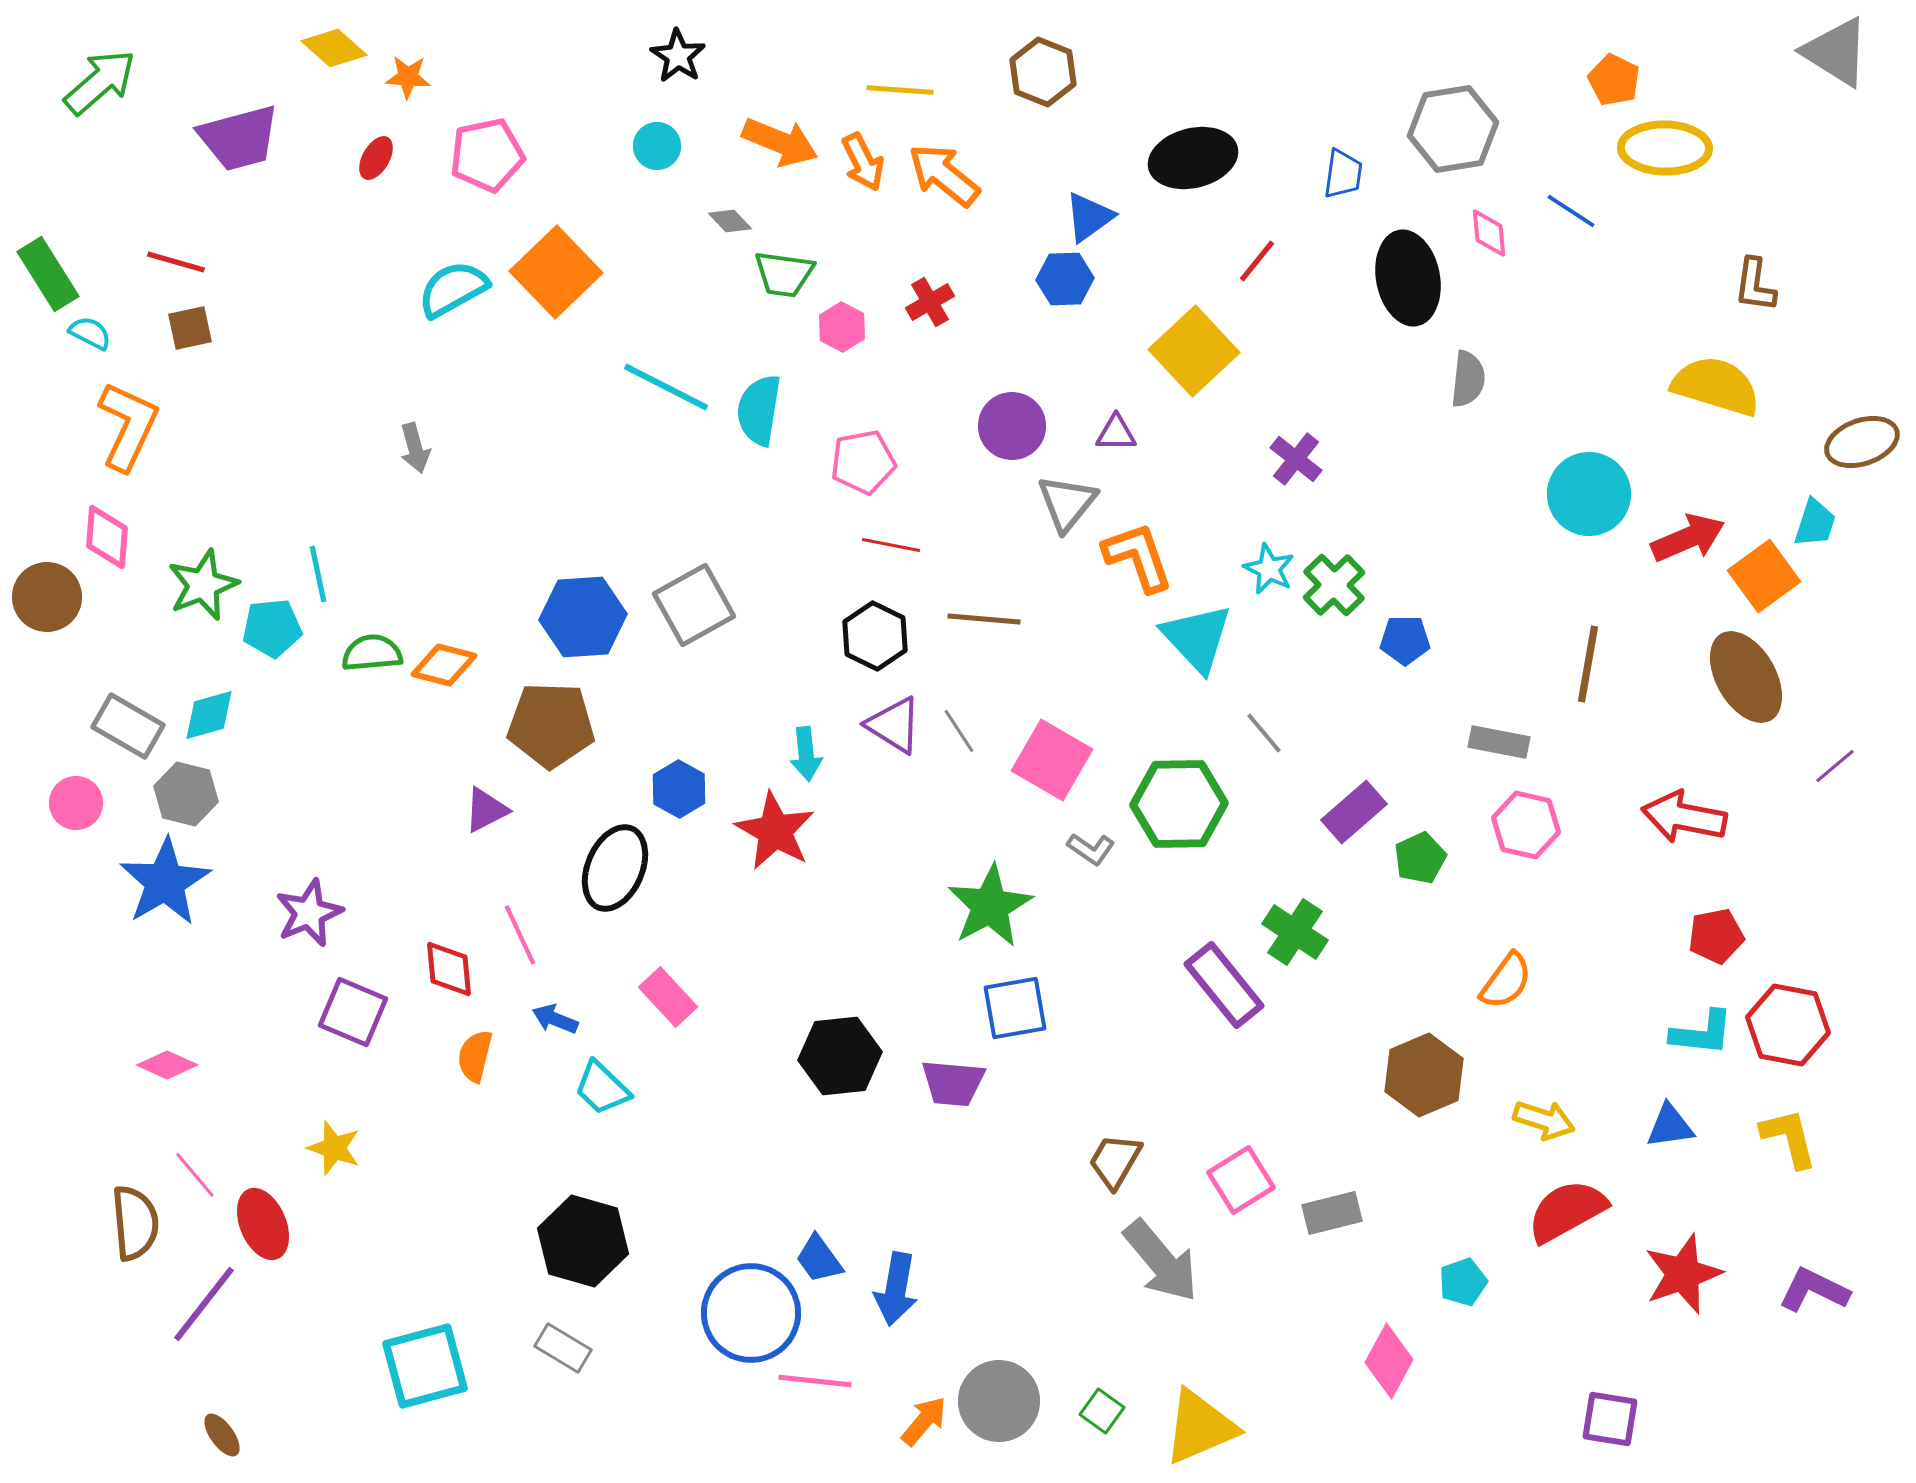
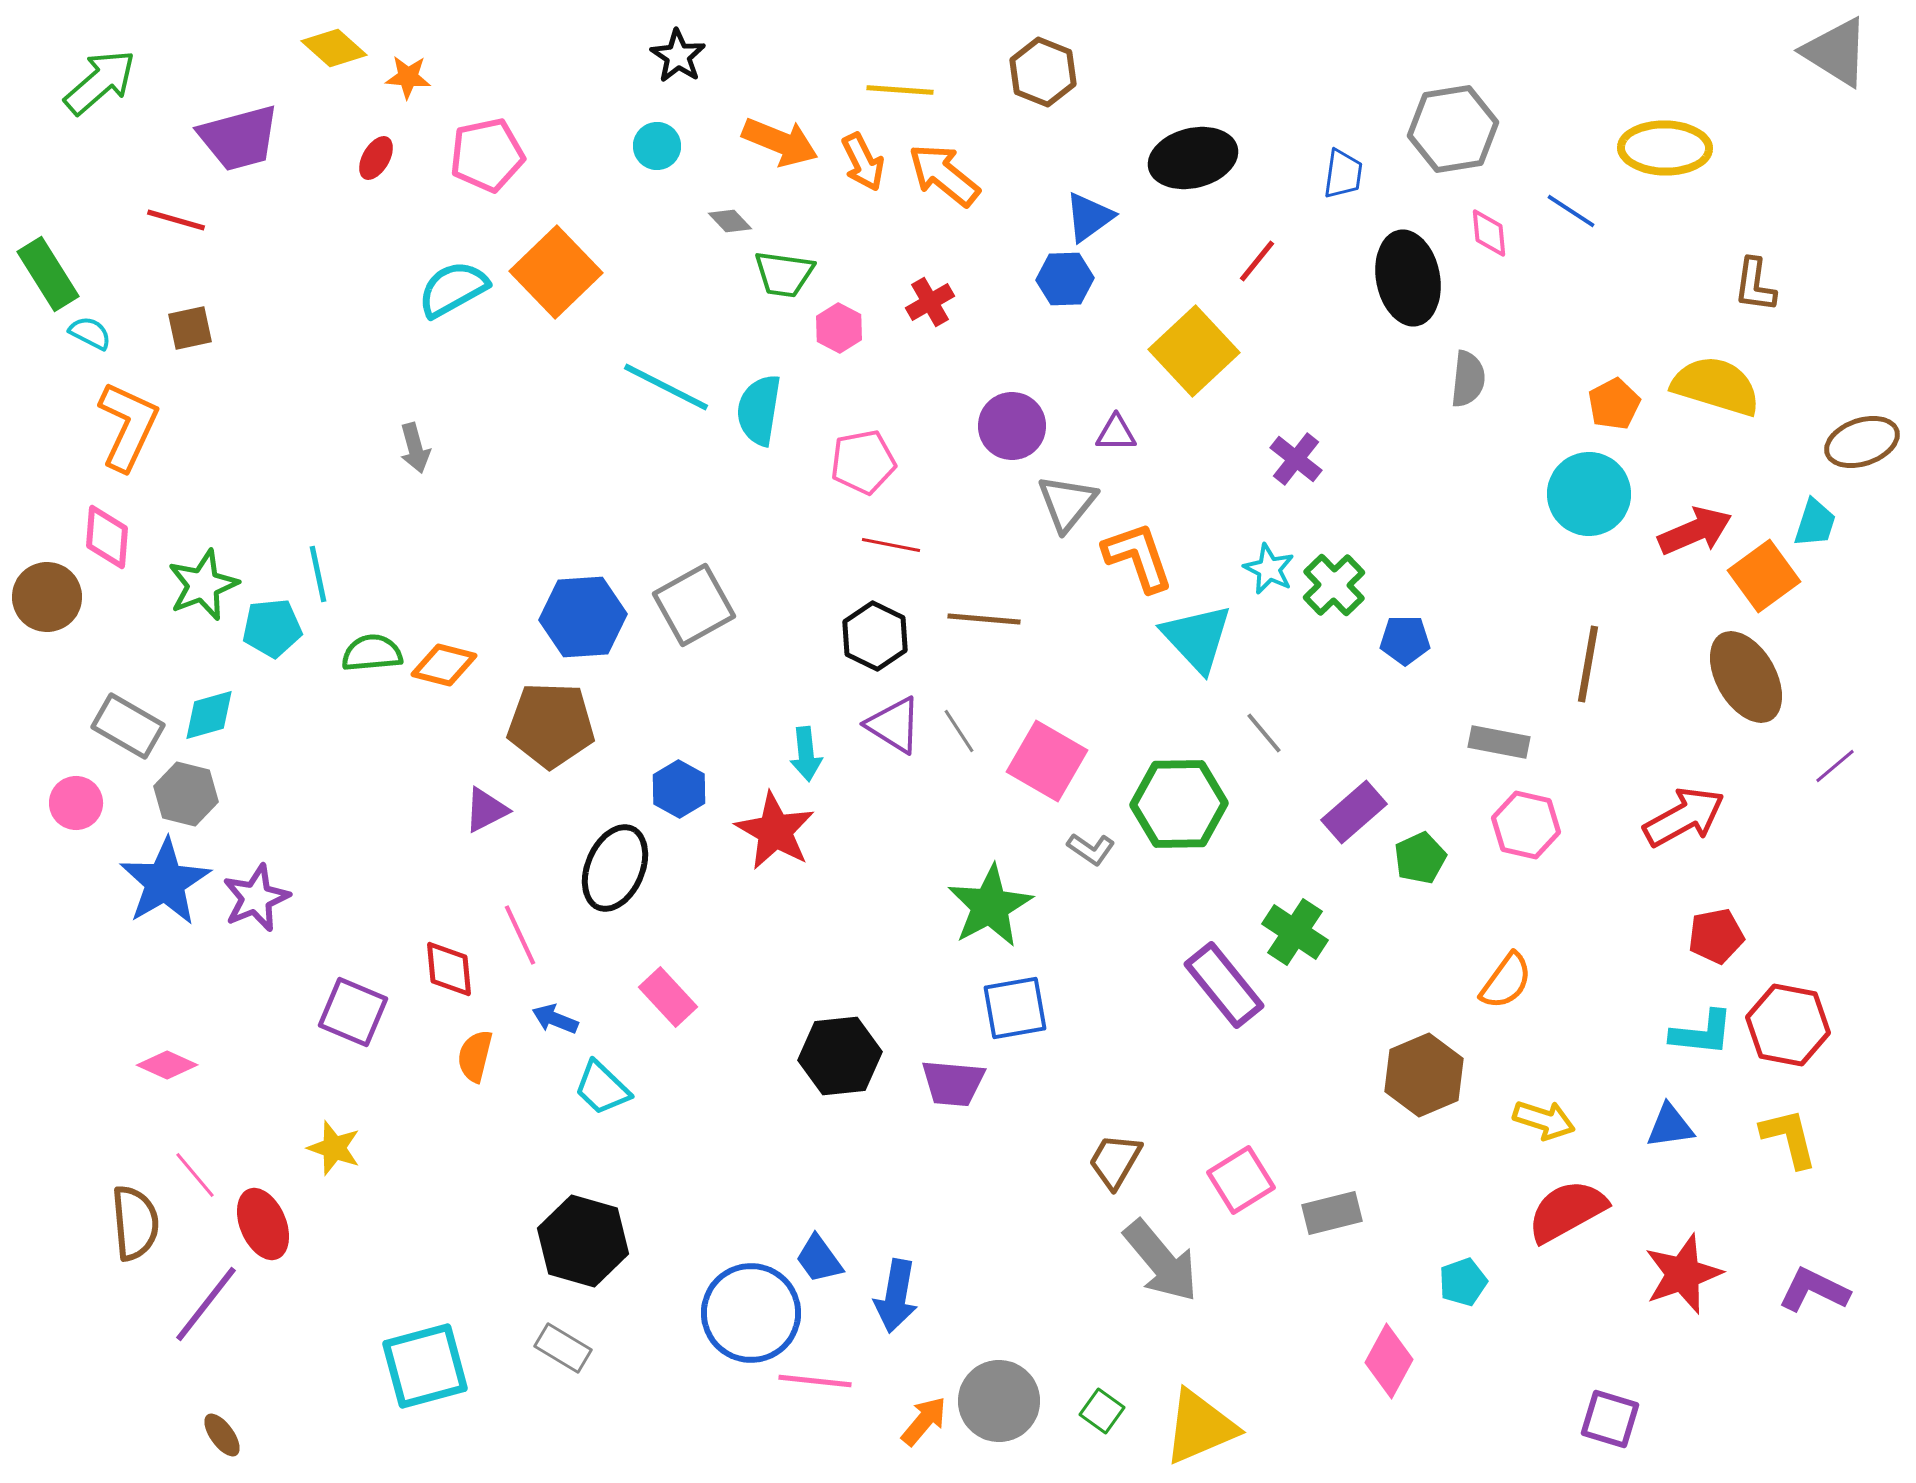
orange pentagon at (1614, 80): moved 324 px down; rotated 18 degrees clockwise
red line at (176, 262): moved 42 px up
pink hexagon at (842, 327): moved 3 px left, 1 px down
red arrow at (1688, 538): moved 7 px right, 7 px up
pink square at (1052, 760): moved 5 px left, 1 px down
red arrow at (1684, 817): rotated 140 degrees clockwise
purple star at (309, 913): moved 53 px left, 15 px up
blue arrow at (896, 1289): moved 7 px down
purple line at (204, 1304): moved 2 px right
purple square at (1610, 1419): rotated 8 degrees clockwise
